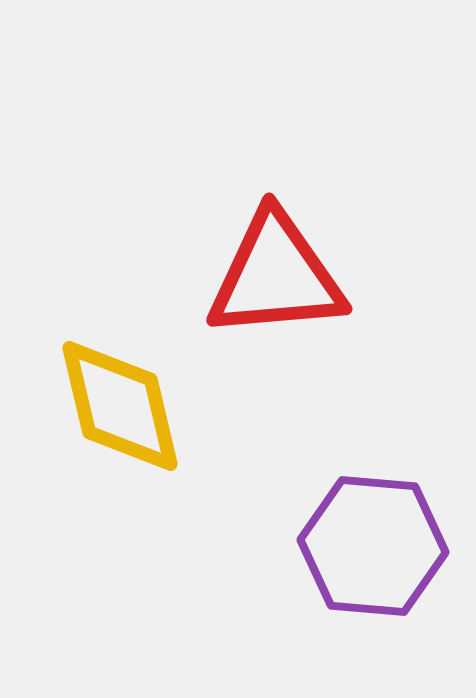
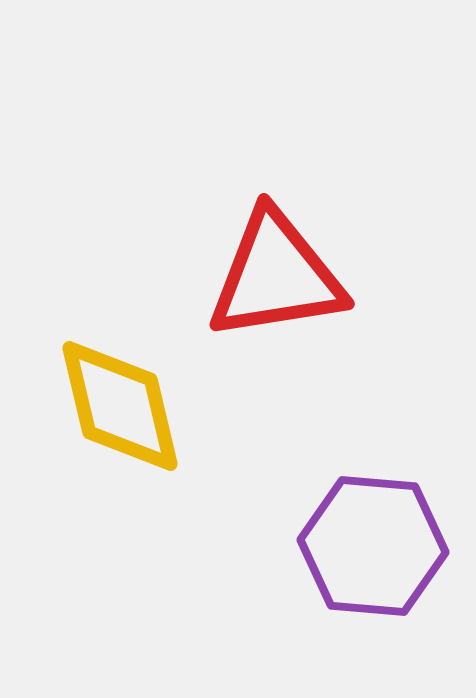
red triangle: rotated 4 degrees counterclockwise
